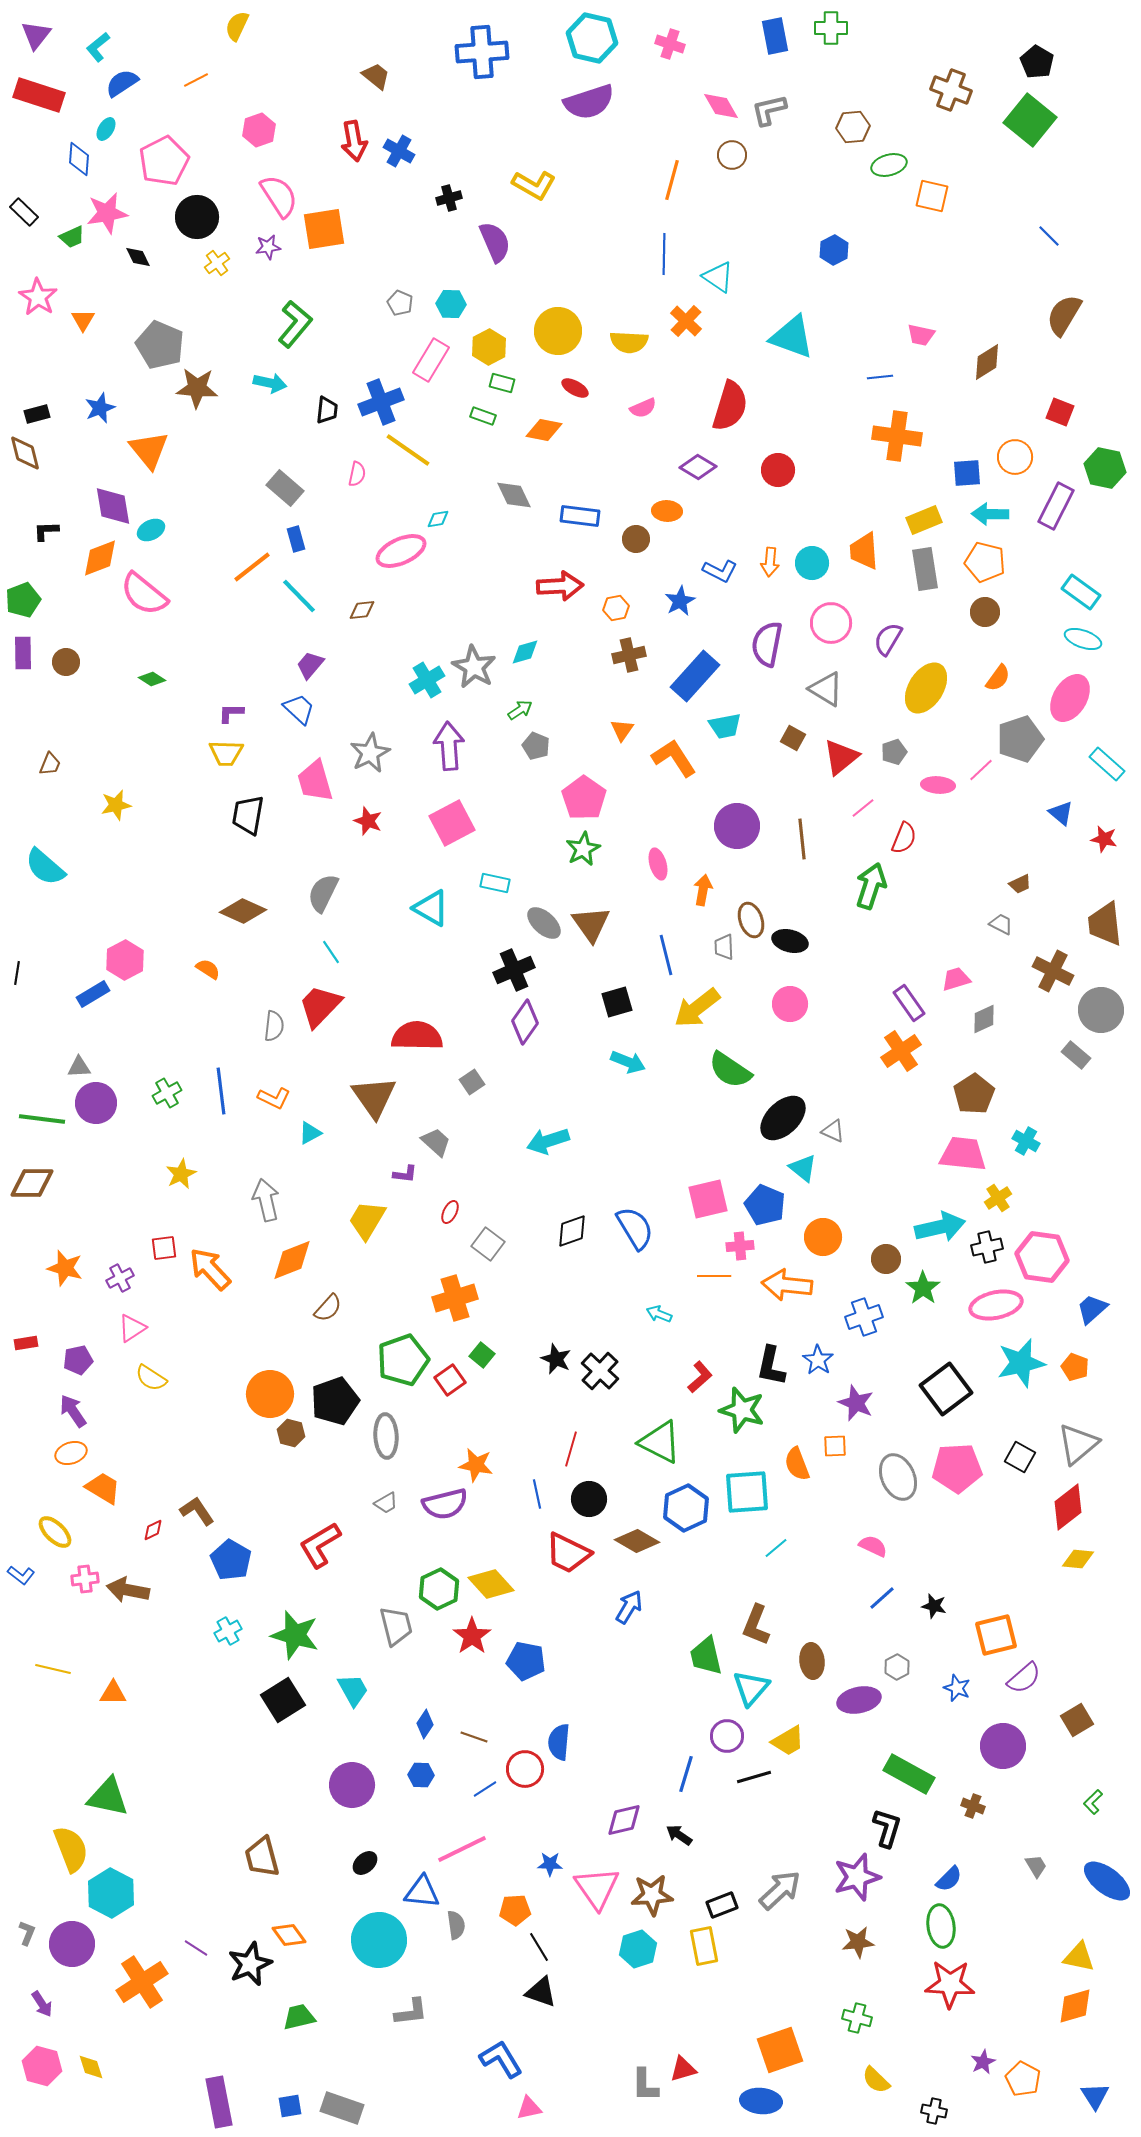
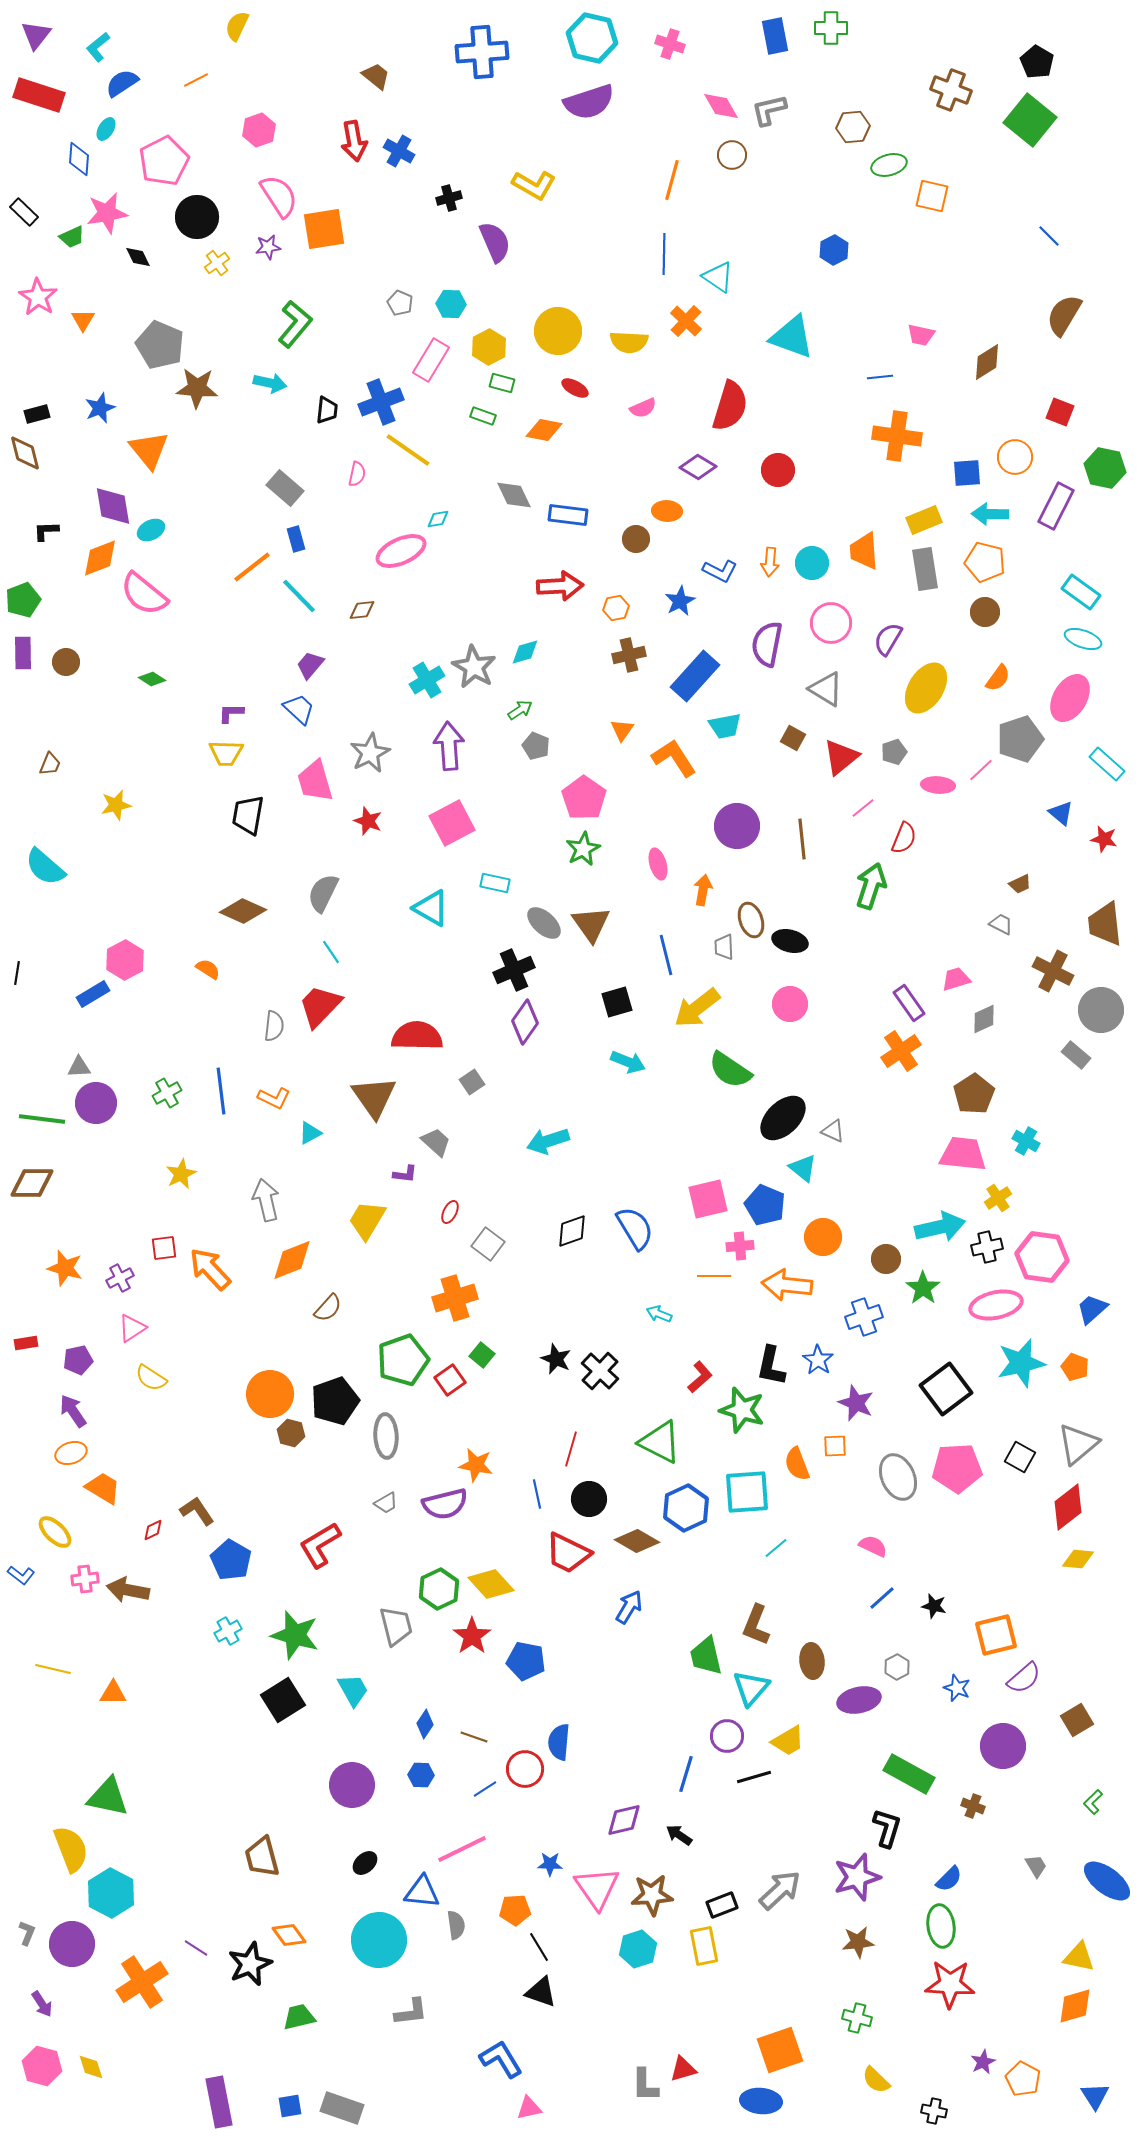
blue rectangle at (580, 516): moved 12 px left, 1 px up
